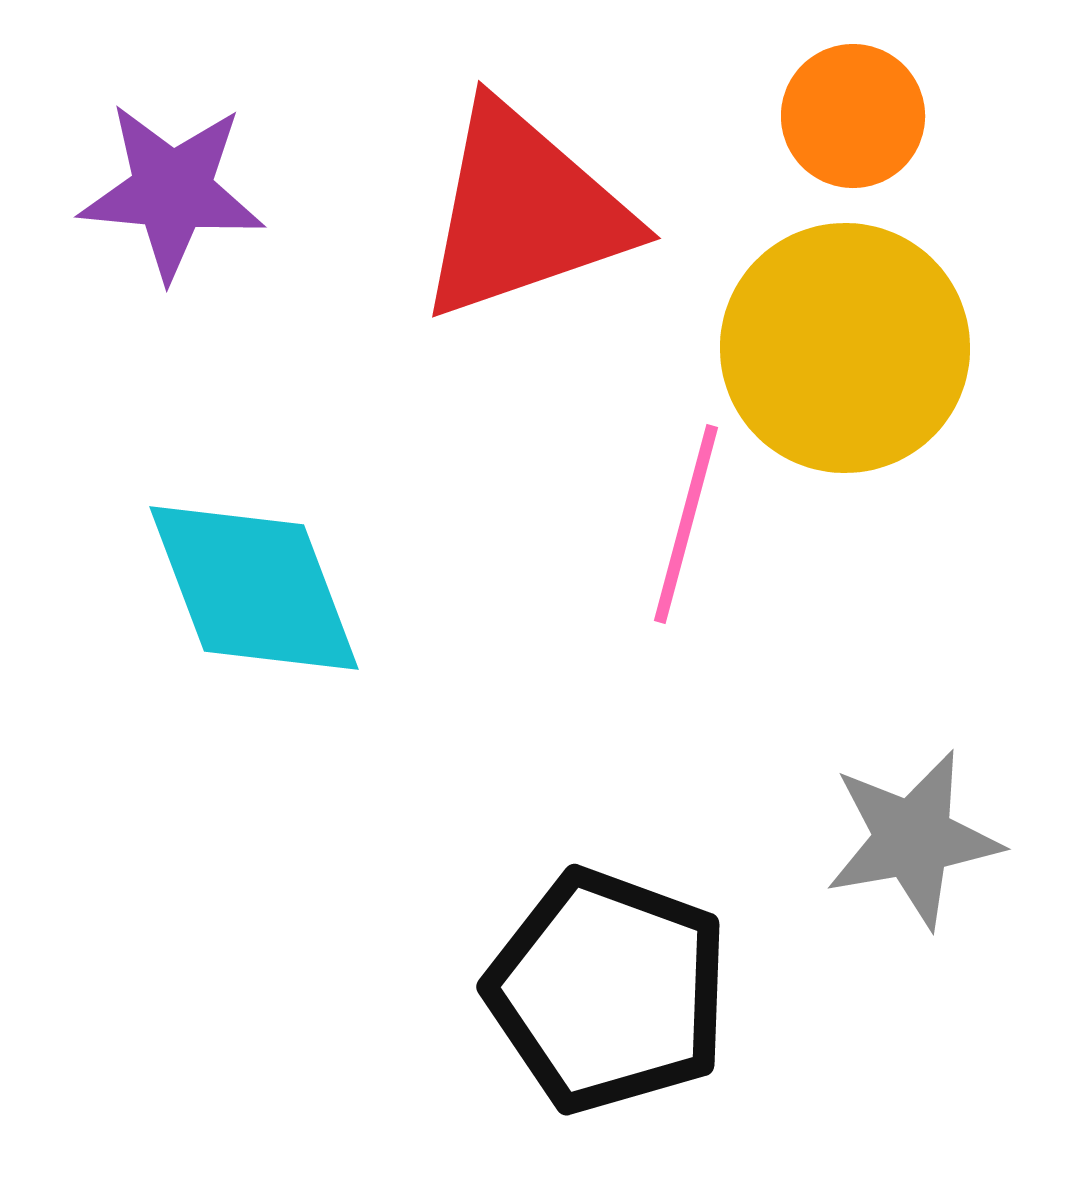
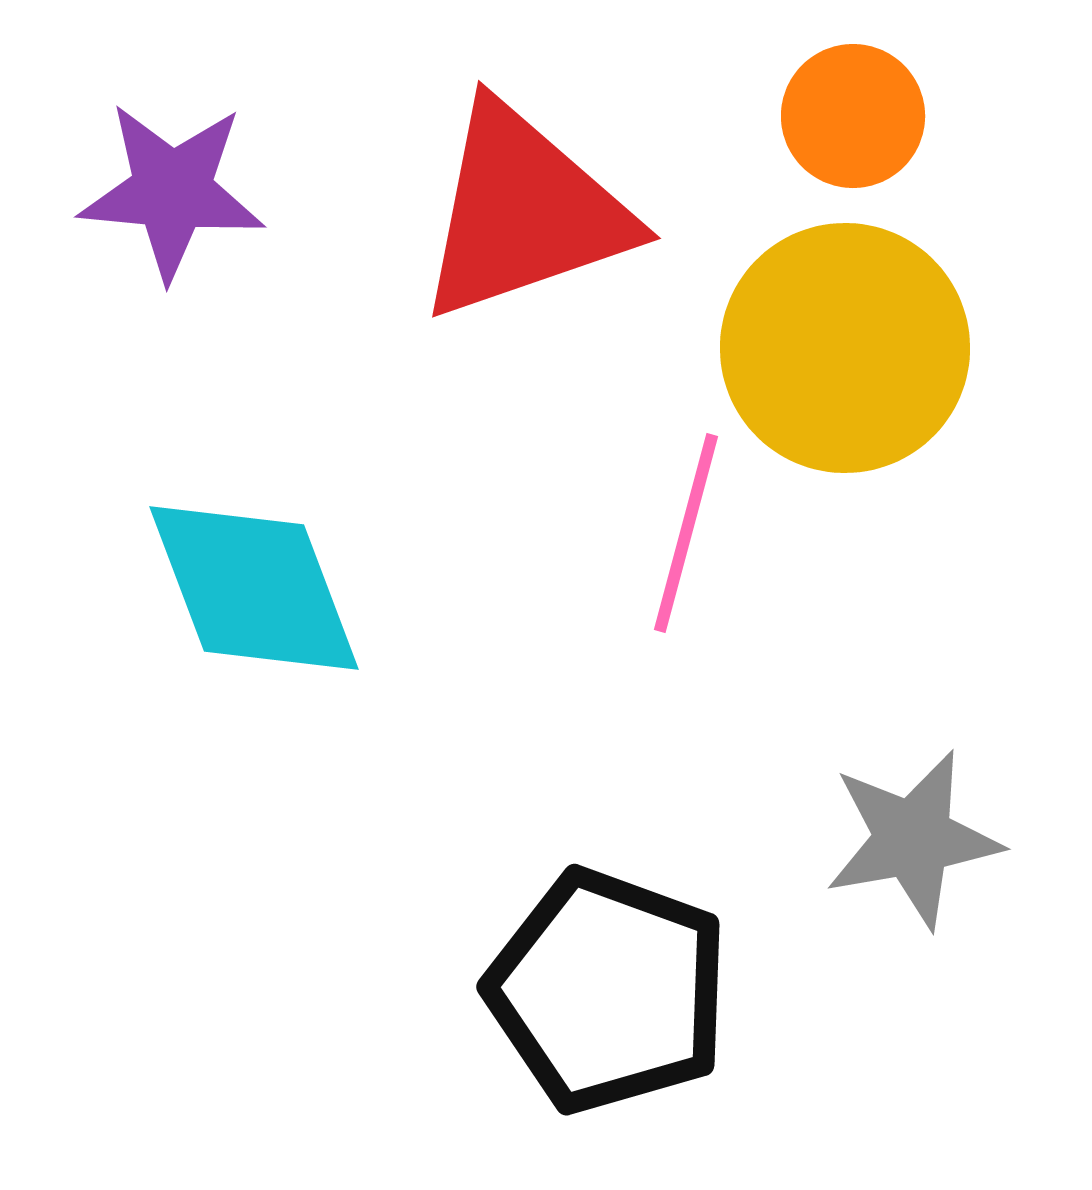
pink line: moved 9 px down
